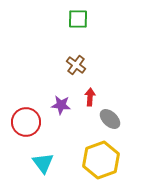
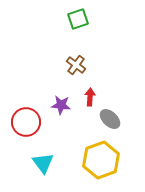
green square: rotated 20 degrees counterclockwise
